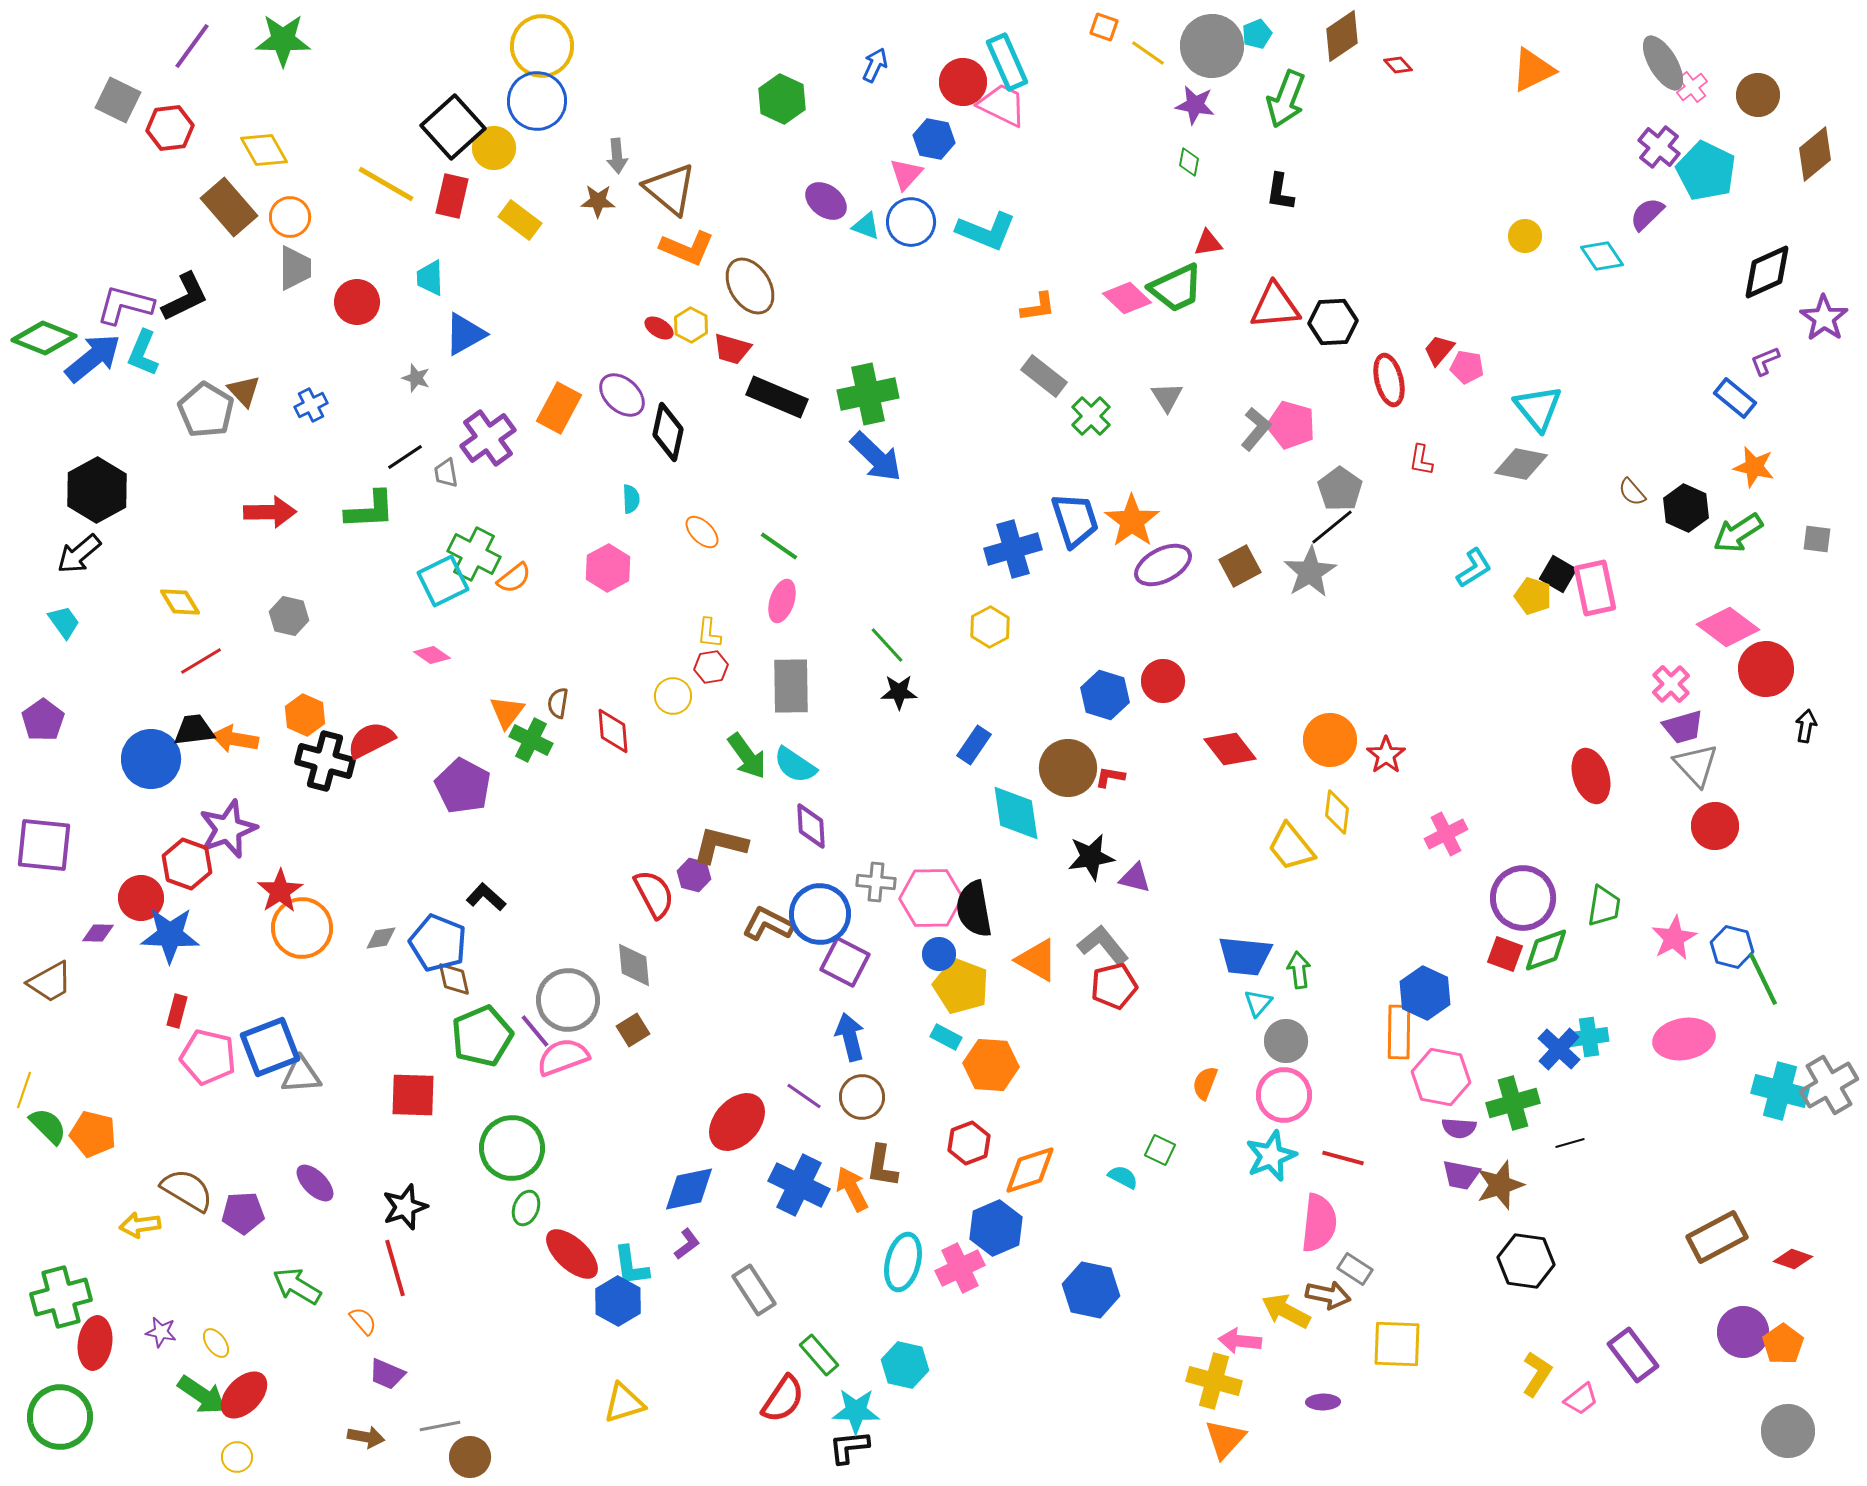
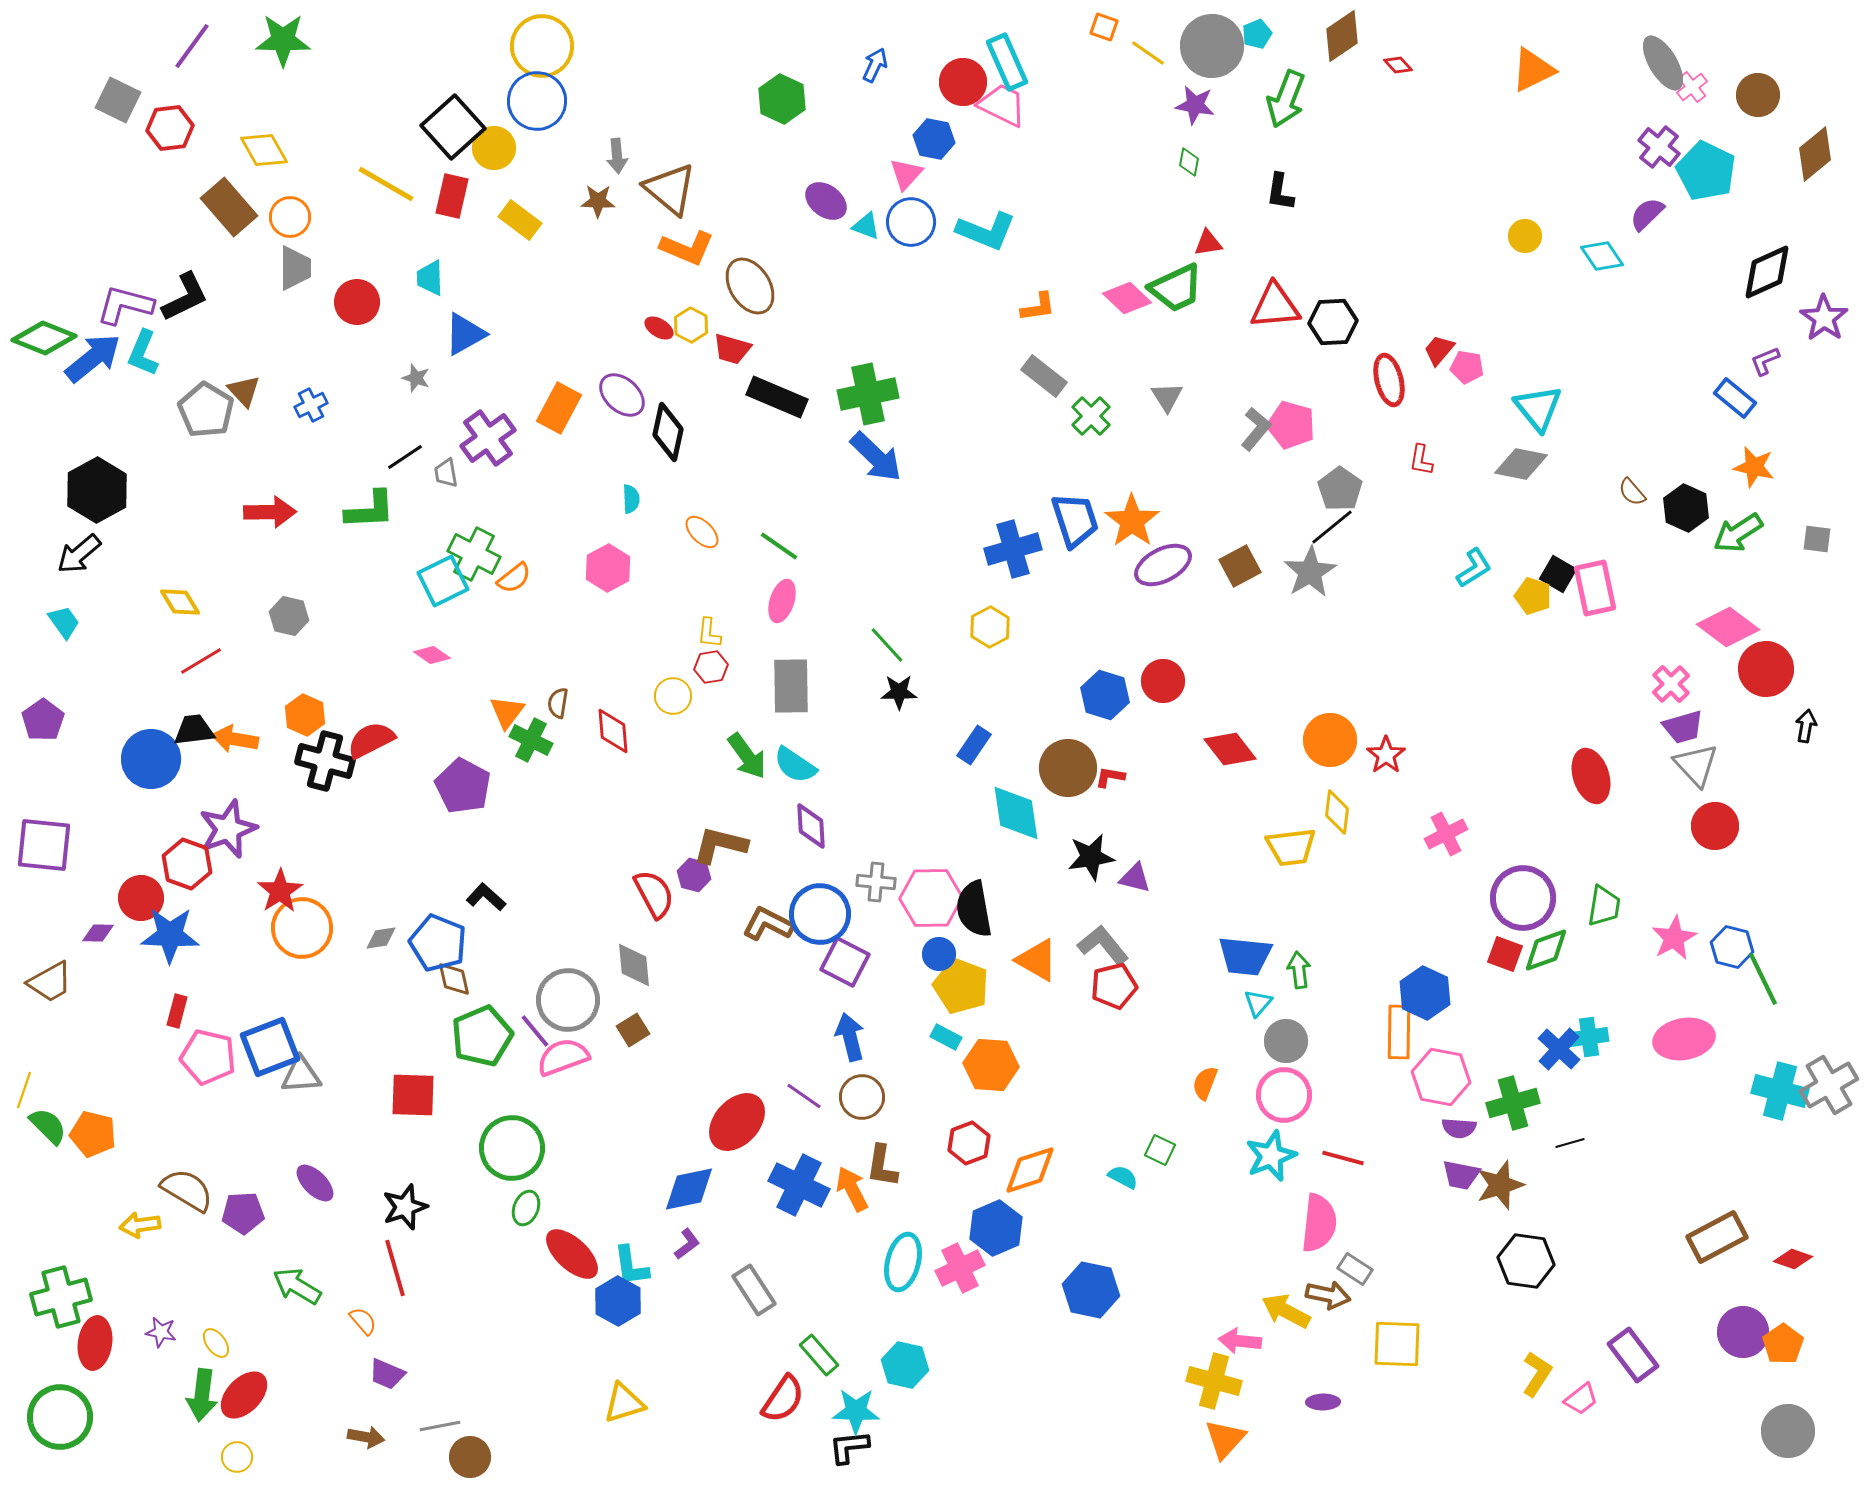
yellow trapezoid at (1291, 847): rotated 58 degrees counterclockwise
green arrow at (202, 1395): rotated 63 degrees clockwise
